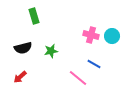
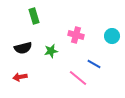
pink cross: moved 15 px left
red arrow: rotated 32 degrees clockwise
